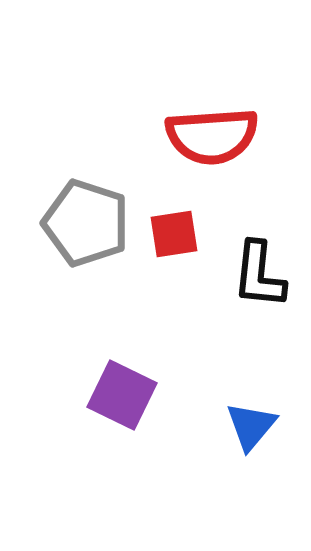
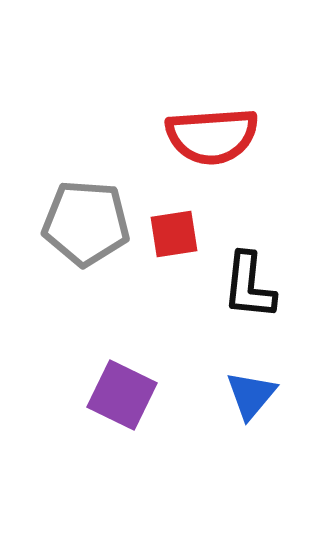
gray pentagon: rotated 14 degrees counterclockwise
black L-shape: moved 10 px left, 11 px down
blue triangle: moved 31 px up
